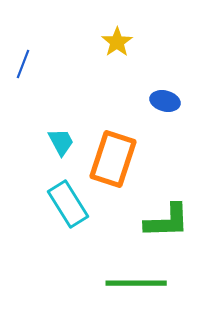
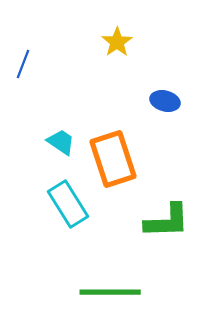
cyan trapezoid: rotated 28 degrees counterclockwise
orange rectangle: rotated 36 degrees counterclockwise
green line: moved 26 px left, 9 px down
